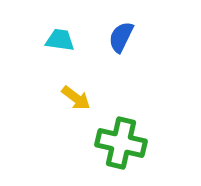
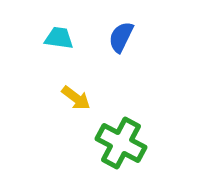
cyan trapezoid: moved 1 px left, 2 px up
green cross: rotated 15 degrees clockwise
